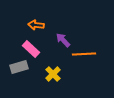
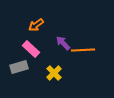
orange arrow: rotated 42 degrees counterclockwise
purple arrow: moved 3 px down
orange line: moved 1 px left, 4 px up
yellow cross: moved 1 px right, 1 px up
